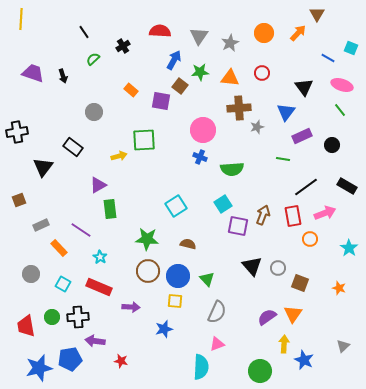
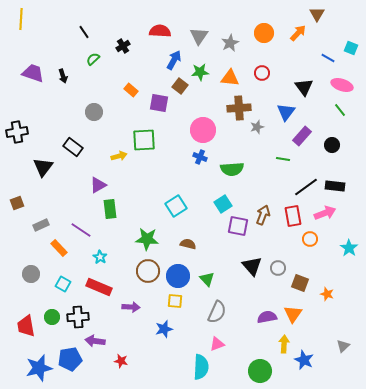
purple square at (161, 101): moved 2 px left, 2 px down
purple rectangle at (302, 136): rotated 24 degrees counterclockwise
black rectangle at (347, 186): moved 12 px left; rotated 24 degrees counterclockwise
brown square at (19, 200): moved 2 px left, 3 px down
orange star at (339, 288): moved 12 px left, 6 px down
purple semicircle at (267, 317): rotated 24 degrees clockwise
